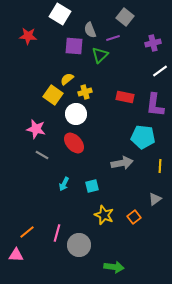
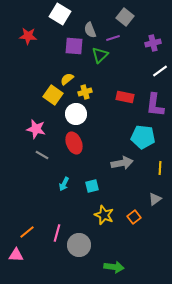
red ellipse: rotated 20 degrees clockwise
yellow line: moved 2 px down
